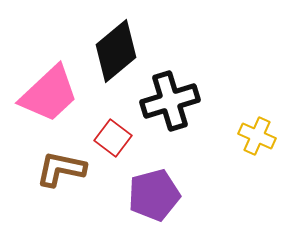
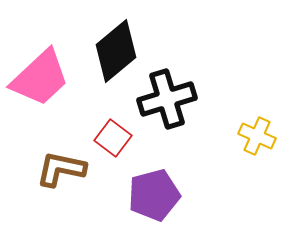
pink trapezoid: moved 9 px left, 16 px up
black cross: moved 3 px left, 2 px up
